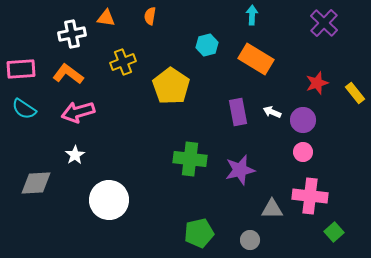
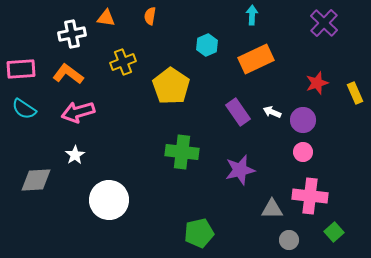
cyan hexagon: rotated 10 degrees counterclockwise
orange rectangle: rotated 56 degrees counterclockwise
yellow rectangle: rotated 15 degrees clockwise
purple rectangle: rotated 24 degrees counterclockwise
green cross: moved 8 px left, 7 px up
gray diamond: moved 3 px up
gray circle: moved 39 px right
